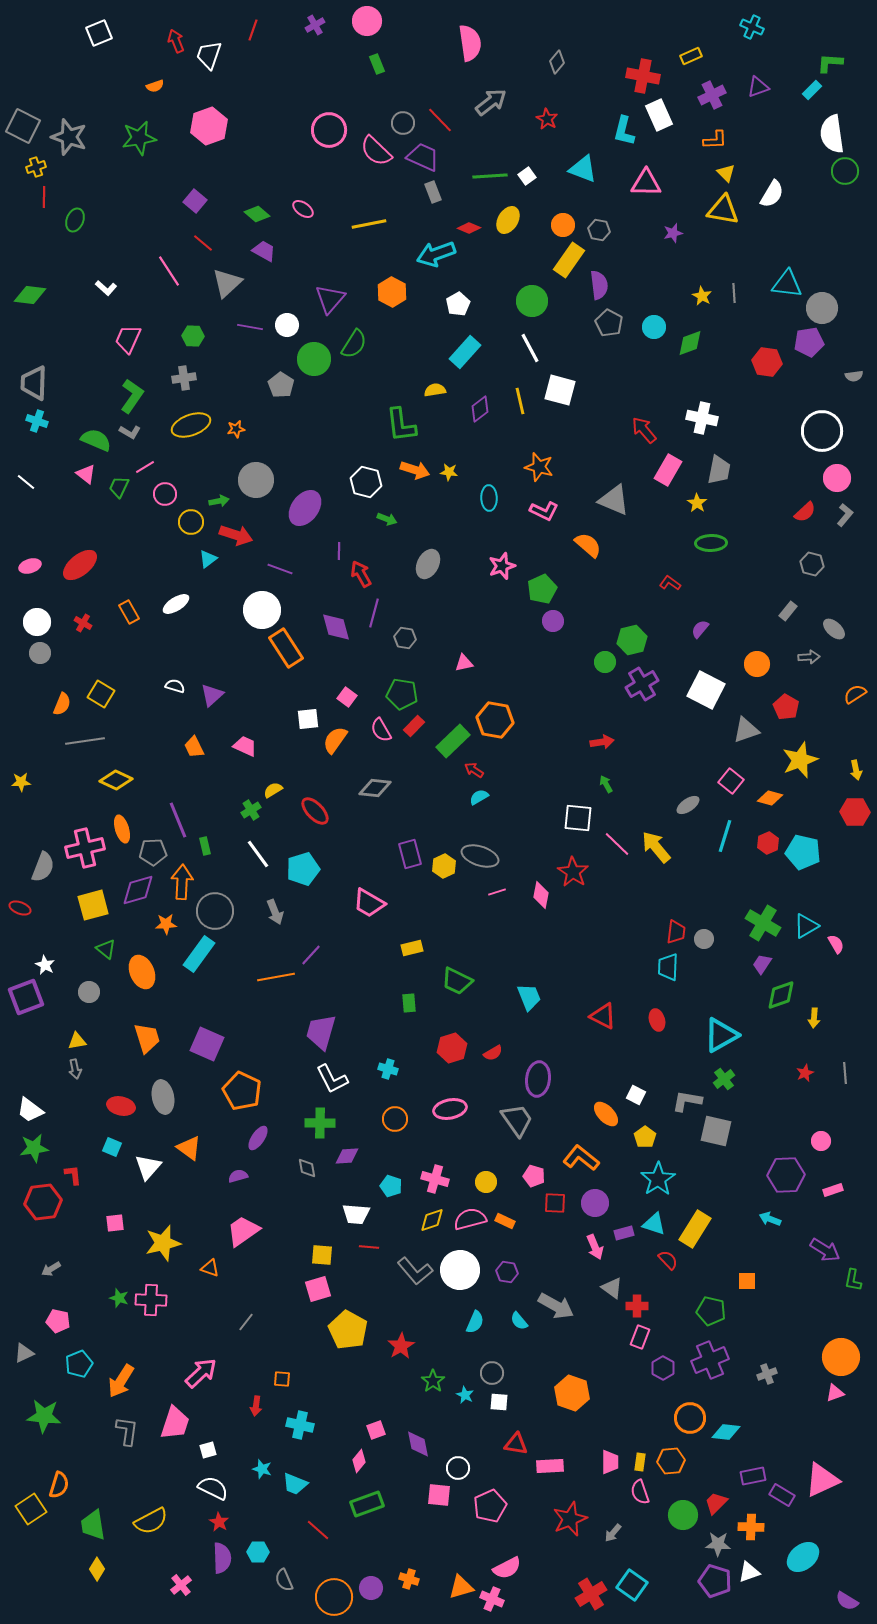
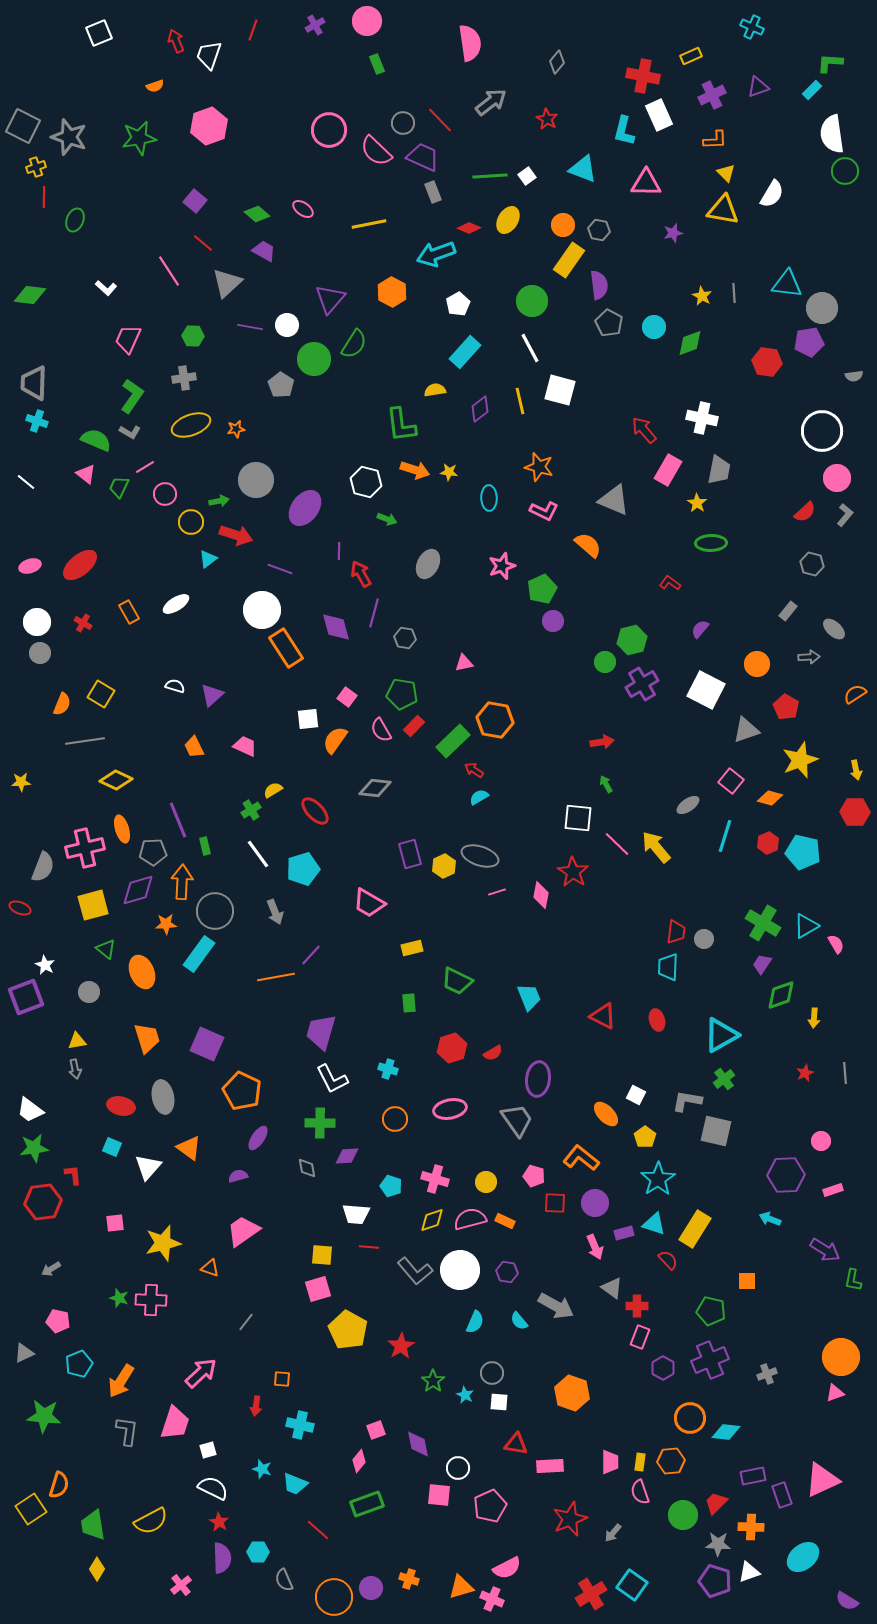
purple rectangle at (782, 1495): rotated 40 degrees clockwise
